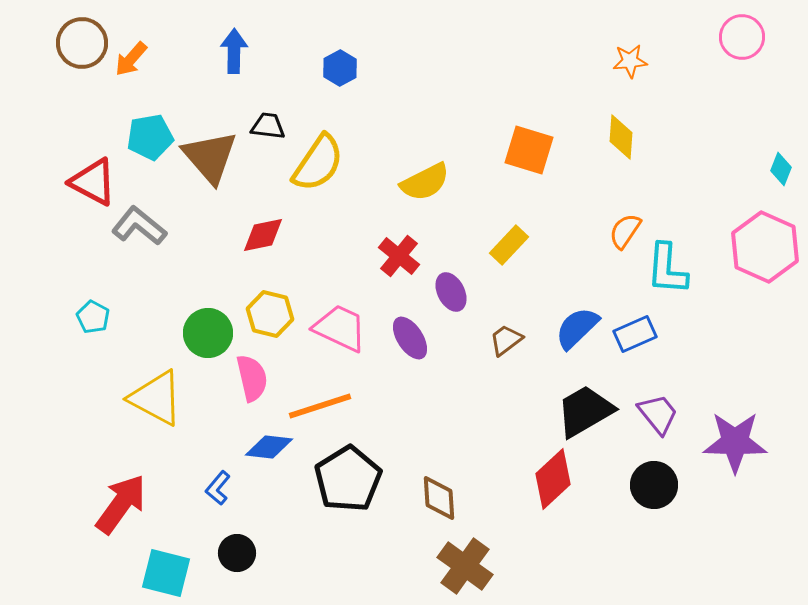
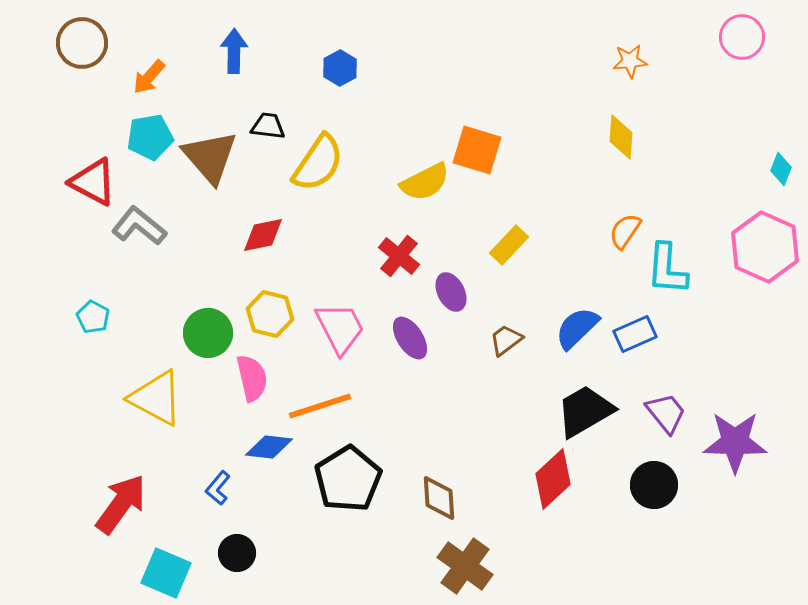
orange arrow at (131, 59): moved 18 px right, 18 px down
orange square at (529, 150): moved 52 px left
pink trapezoid at (340, 328): rotated 38 degrees clockwise
purple trapezoid at (658, 414): moved 8 px right, 1 px up
cyan square at (166, 573): rotated 9 degrees clockwise
